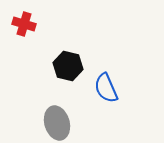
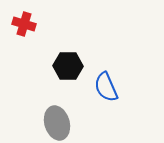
black hexagon: rotated 12 degrees counterclockwise
blue semicircle: moved 1 px up
